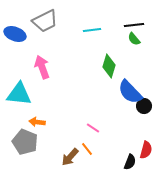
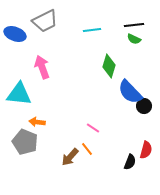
green semicircle: rotated 24 degrees counterclockwise
